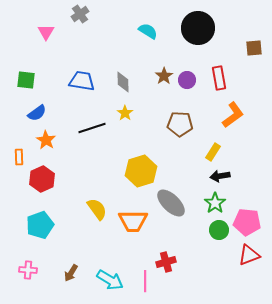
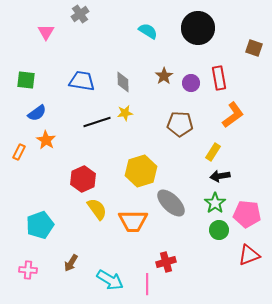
brown square: rotated 24 degrees clockwise
purple circle: moved 4 px right, 3 px down
yellow star: rotated 28 degrees clockwise
black line: moved 5 px right, 6 px up
orange rectangle: moved 5 px up; rotated 28 degrees clockwise
red hexagon: moved 41 px right
pink pentagon: moved 8 px up
brown arrow: moved 10 px up
pink line: moved 2 px right, 3 px down
